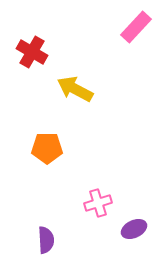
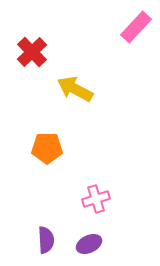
red cross: rotated 16 degrees clockwise
pink cross: moved 2 px left, 4 px up
purple ellipse: moved 45 px left, 15 px down
